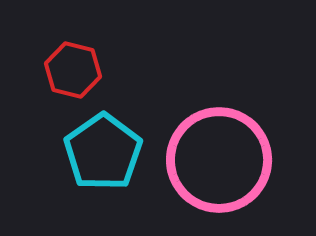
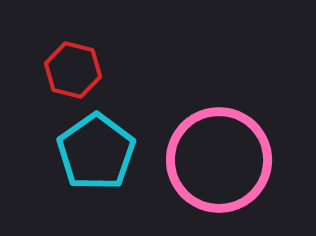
cyan pentagon: moved 7 px left
